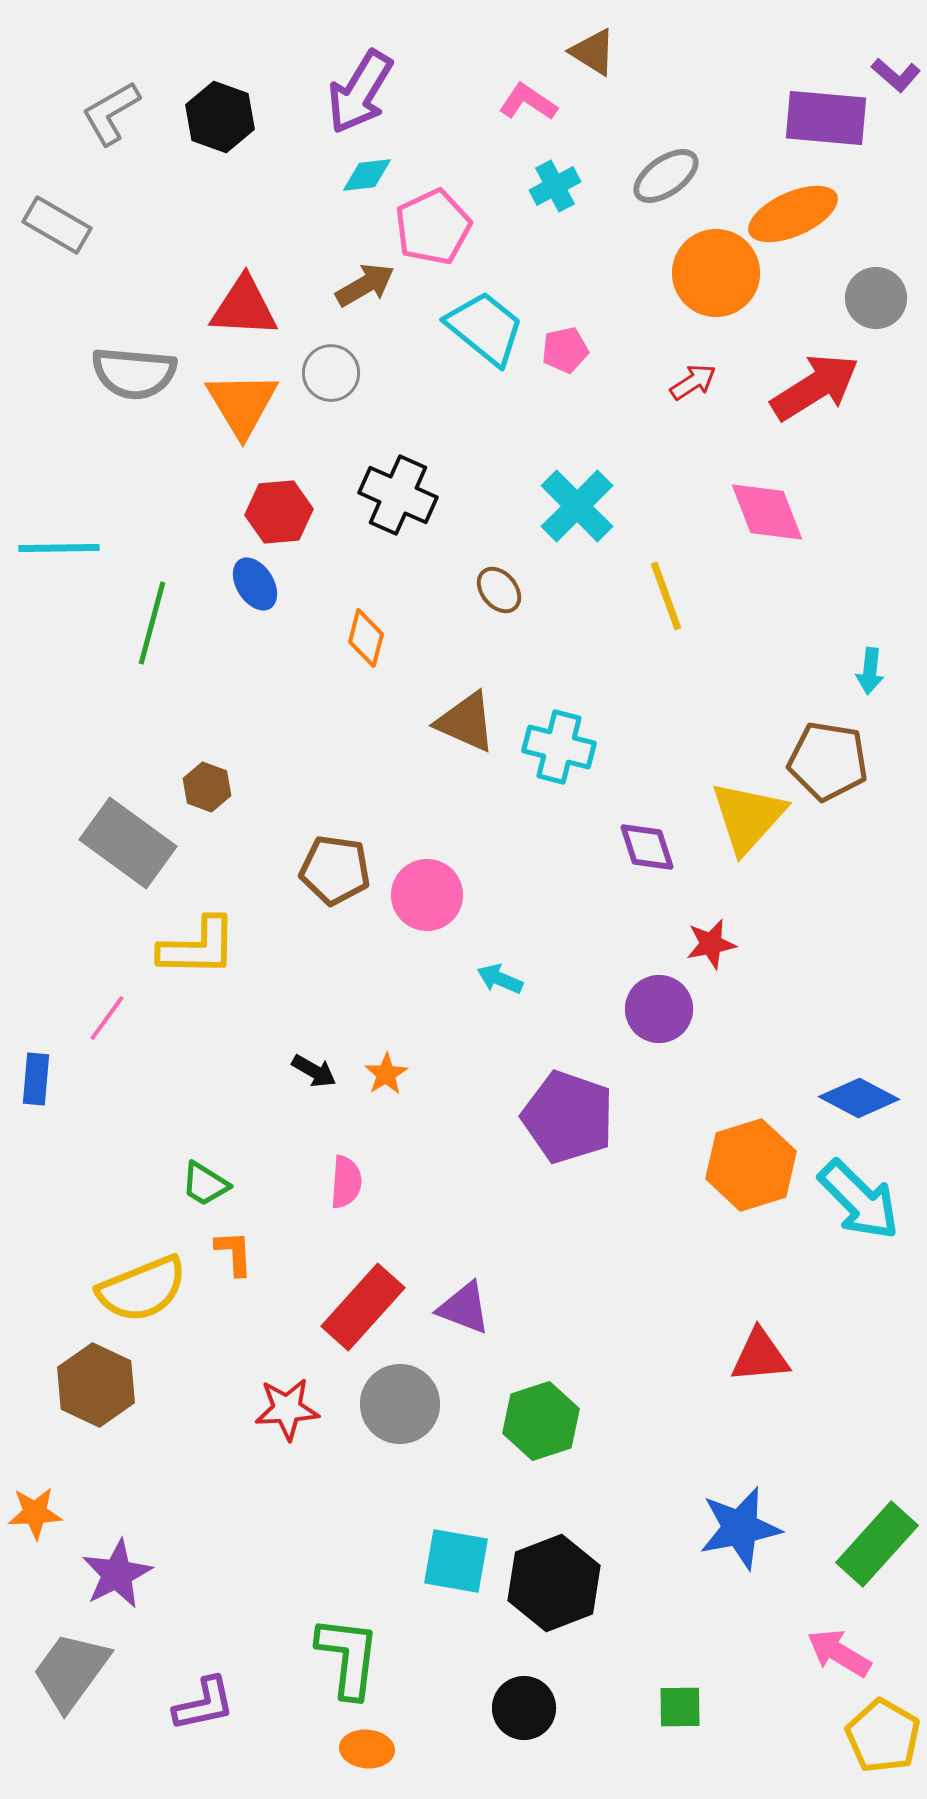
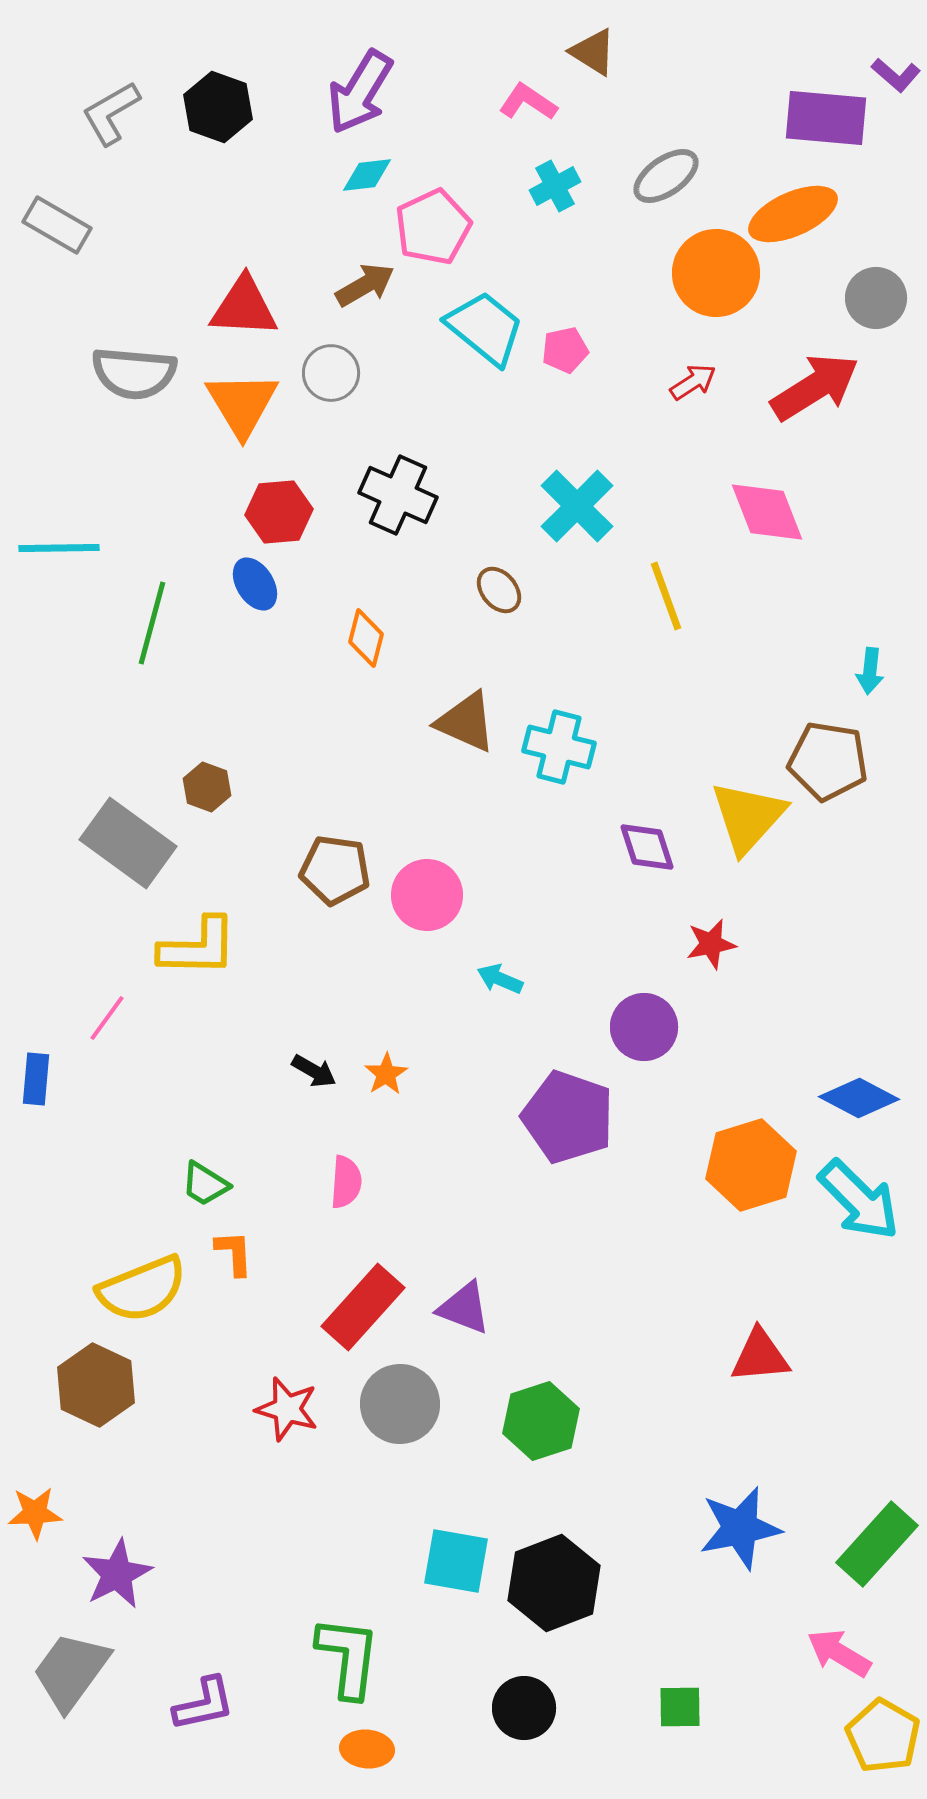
black hexagon at (220, 117): moved 2 px left, 10 px up
purple circle at (659, 1009): moved 15 px left, 18 px down
red star at (287, 1409): rotated 20 degrees clockwise
